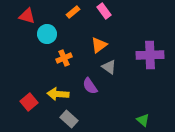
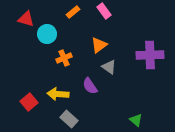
red triangle: moved 1 px left, 3 px down
green triangle: moved 7 px left
